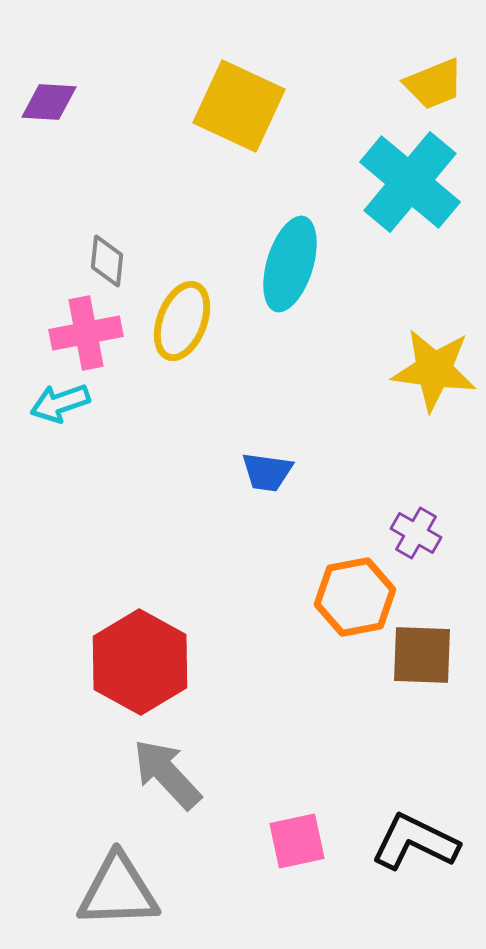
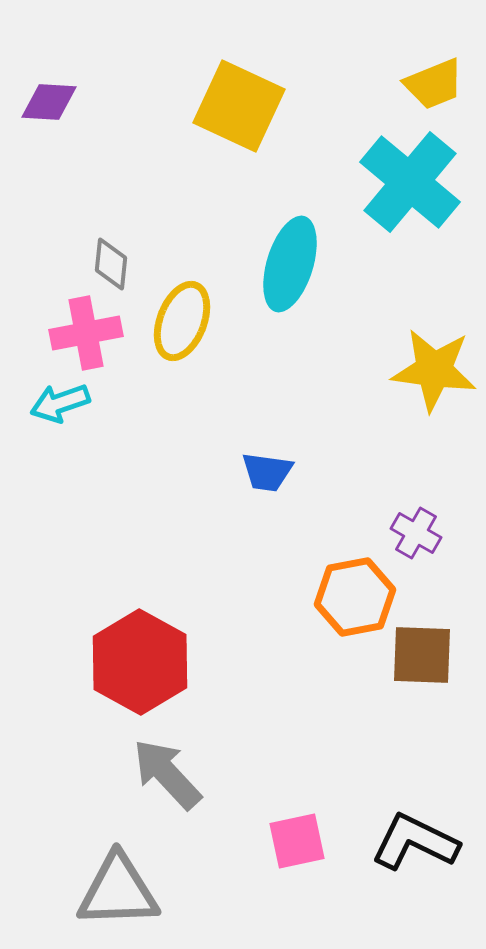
gray diamond: moved 4 px right, 3 px down
